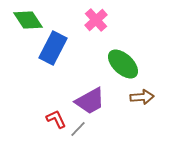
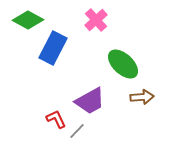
green diamond: rotated 28 degrees counterclockwise
gray line: moved 1 px left, 2 px down
